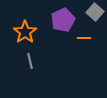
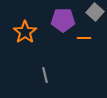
purple pentagon: rotated 25 degrees clockwise
gray line: moved 15 px right, 14 px down
